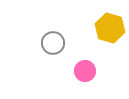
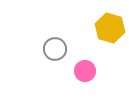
gray circle: moved 2 px right, 6 px down
